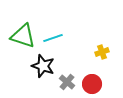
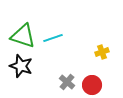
black star: moved 22 px left
red circle: moved 1 px down
